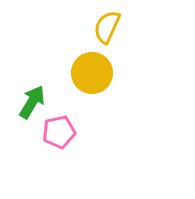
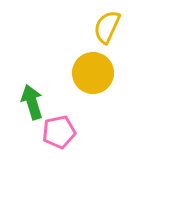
yellow circle: moved 1 px right
green arrow: rotated 48 degrees counterclockwise
